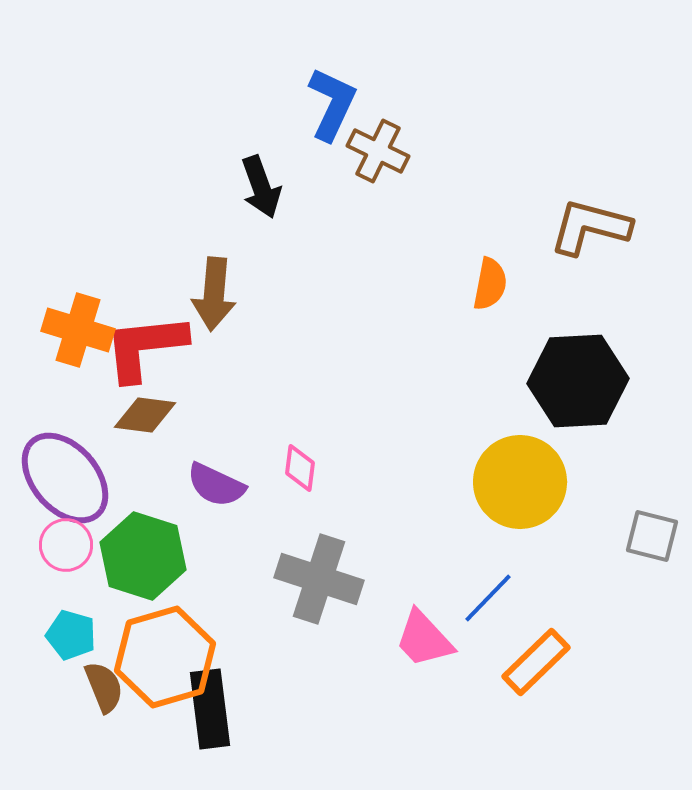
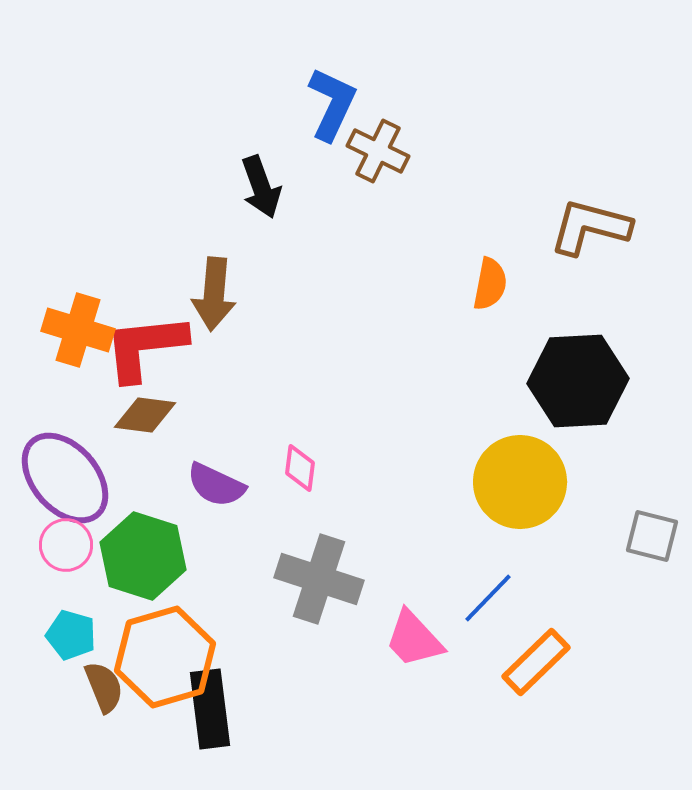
pink trapezoid: moved 10 px left
